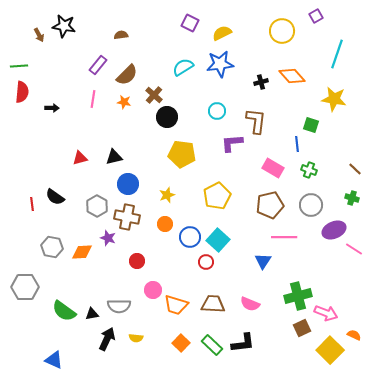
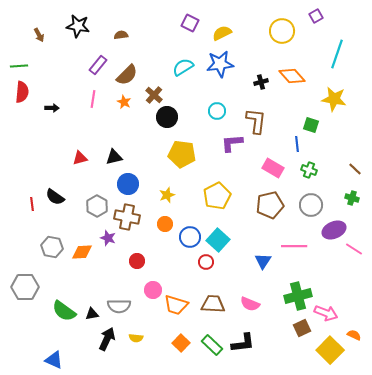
black star at (64, 26): moved 14 px right
orange star at (124, 102): rotated 16 degrees clockwise
pink line at (284, 237): moved 10 px right, 9 px down
